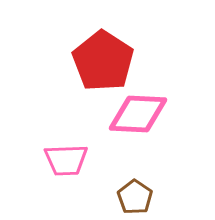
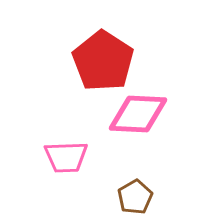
pink trapezoid: moved 3 px up
brown pentagon: rotated 8 degrees clockwise
